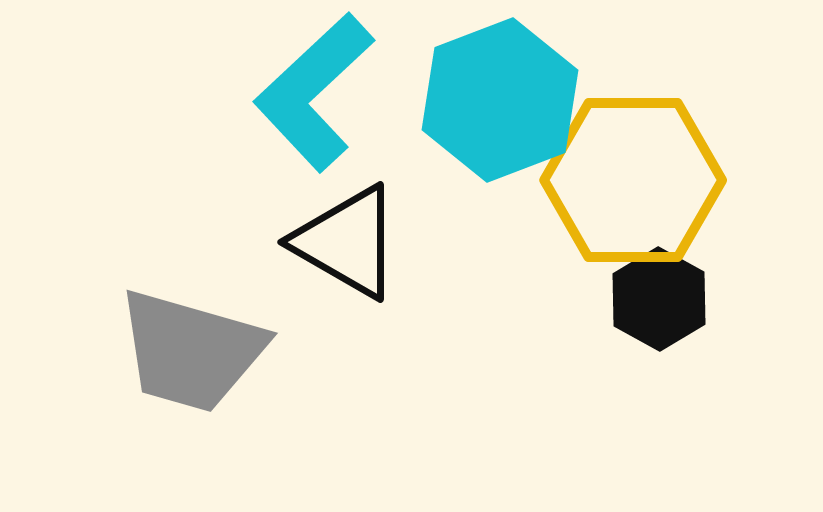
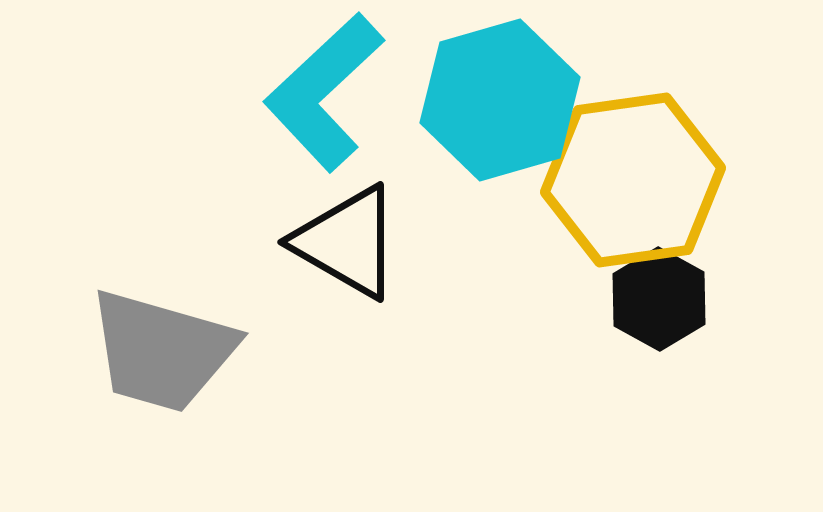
cyan L-shape: moved 10 px right
cyan hexagon: rotated 5 degrees clockwise
yellow hexagon: rotated 8 degrees counterclockwise
gray trapezoid: moved 29 px left
